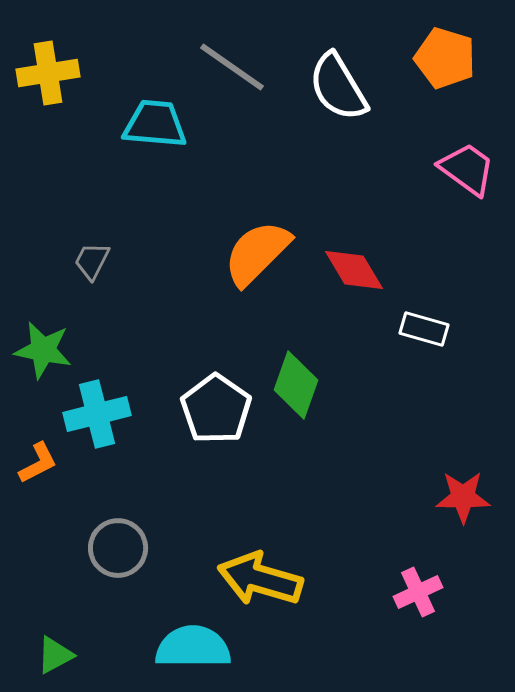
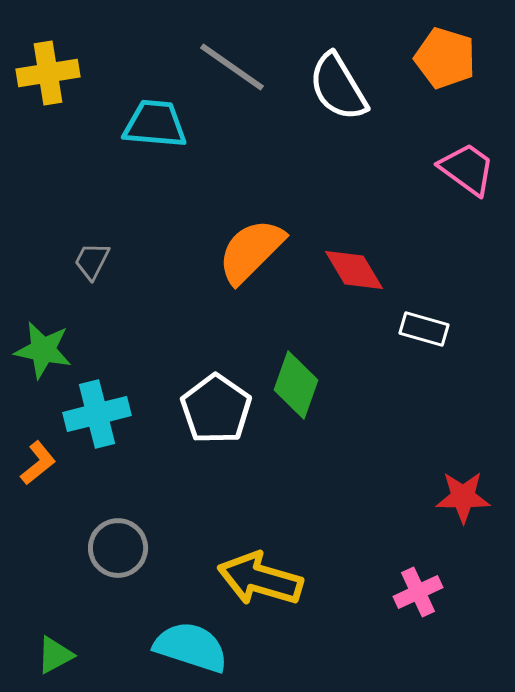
orange semicircle: moved 6 px left, 2 px up
orange L-shape: rotated 12 degrees counterclockwise
cyan semicircle: moved 2 px left; rotated 18 degrees clockwise
